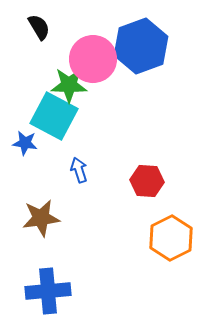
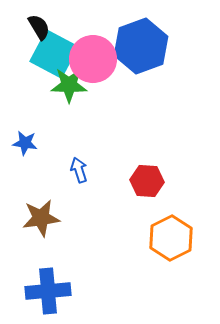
cyan square: moved 62 px up
